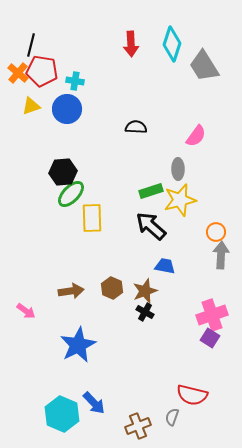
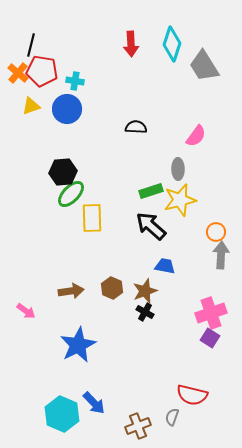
pink cross: moved 1 px left, 2 px up
